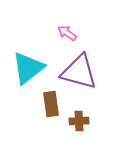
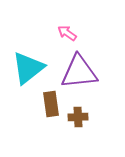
purple triangle: rotated 21 degrees counterclockwise
brown cross: moved 1 px left, 4 px up
